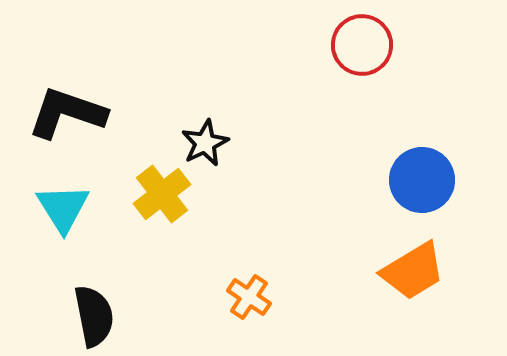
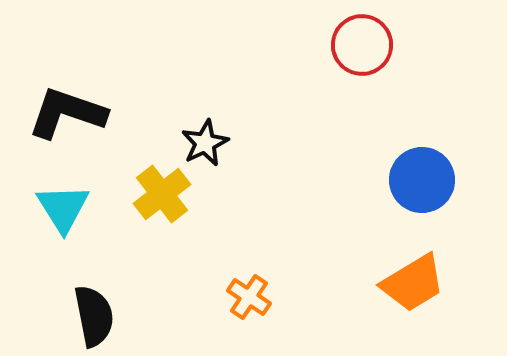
orange trapezoid: moved 12 px down
